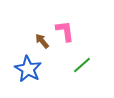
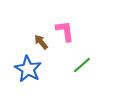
brown arrow: moved 1 px left, 1 px down
